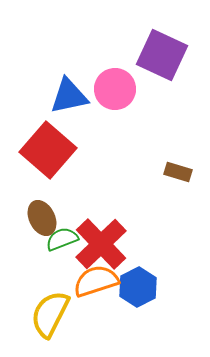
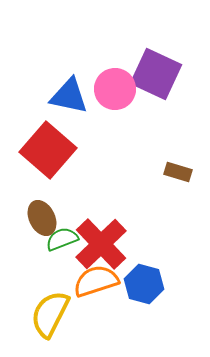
purple square: moved 6 px left, 19 px down
blue triangle: rotated 24 degrees clockwise
blue hexagon: moved 6 px right, 3 px up; rotated 18 degrees counterclockwise
